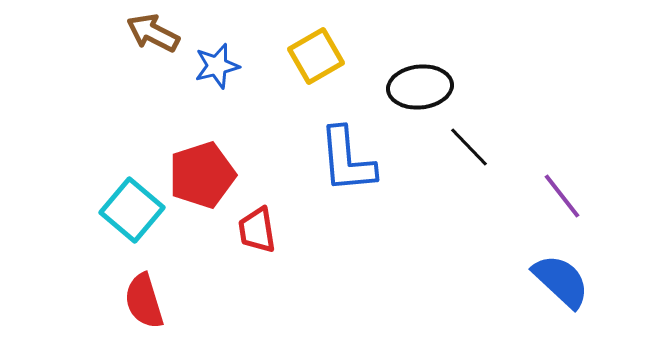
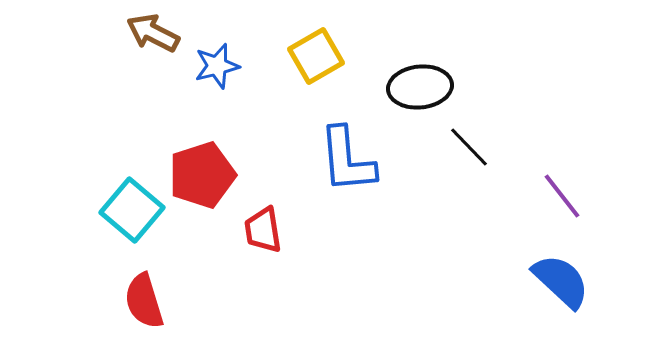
red trapezoid: moved 6 px right
